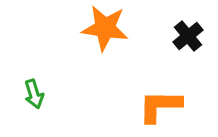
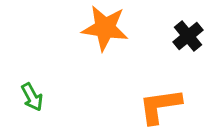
green arrow: moved 2 px left, 3 px down; rotated 12 degrees counterclockwise
orange L-shape: rotated 9 degrees counterclockwise
